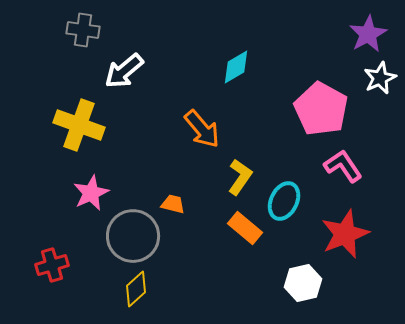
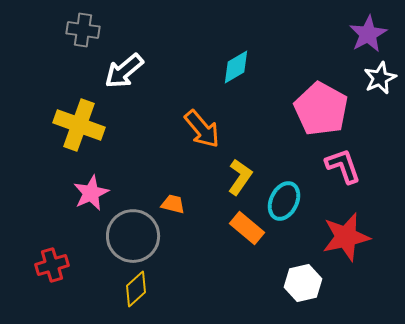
pink L-shape: rotated 15 degrees clockwise
orange rectangle: moved 2 px right
red star: moved 1 px right, 3 px down; rotated 9 degrees clockwise
